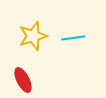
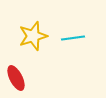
red ellipse: moved 7 px left, 2 px up
